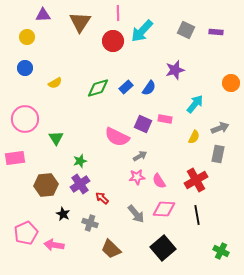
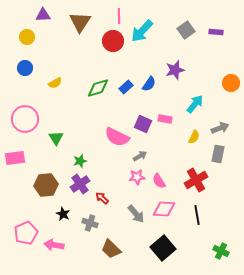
pink line at (118, 13): moved 1 px right, 3 px down
gray square at (186, 30): rotated 30 degrees clockwise
blue semicircle at (149, 88): moved 4 px up
